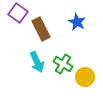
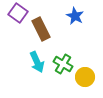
blue star: moved 2 px left, 6 px up
